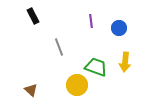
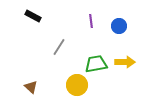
black rectangle: rotated 35 degrees counterclockwise
blue circle: moved 2 px up
gray line: rotated 54 degrees clockwise
yellow arrow: rotated 96 degrees counterclockwise
green trapezoid: moved 3 px up; rotated 30 degrees counterclockwise
brown triangle: moved 3 px up
